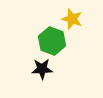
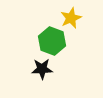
yellow star: moved 1 px left, 1 px up; rotated 30 degrees clockwise
